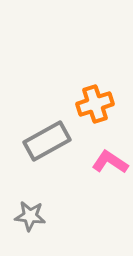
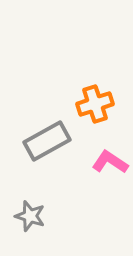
gray star: rotated 12 degrees clockwise
